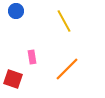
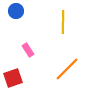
yellow line: moved 1 px left, 1 px down; rotated 30 degrees clockwise
pink rectangle: moved 4 px left, 7 px up; rotated 24 degrees counterclockwise
red square: moved 1 px up; rotated 36 degrees counterclockwise
